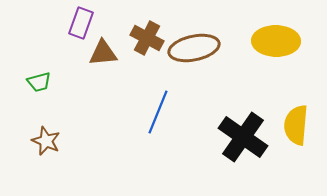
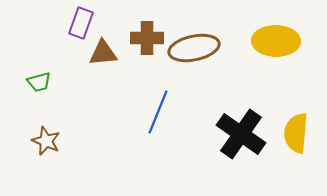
brown cross: rotated 28 degrees counterclockwise
yellow semicircle: moved 8 px down
black cross: moved 2 px left, 3 px up
